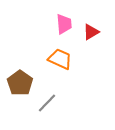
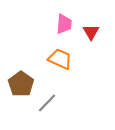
pink trapezoid: rotated 10 degrees clockwise
red triangle: rotated 30 degrees counterclockwise
brown pentagon: moved 1 px right, 1 px down
